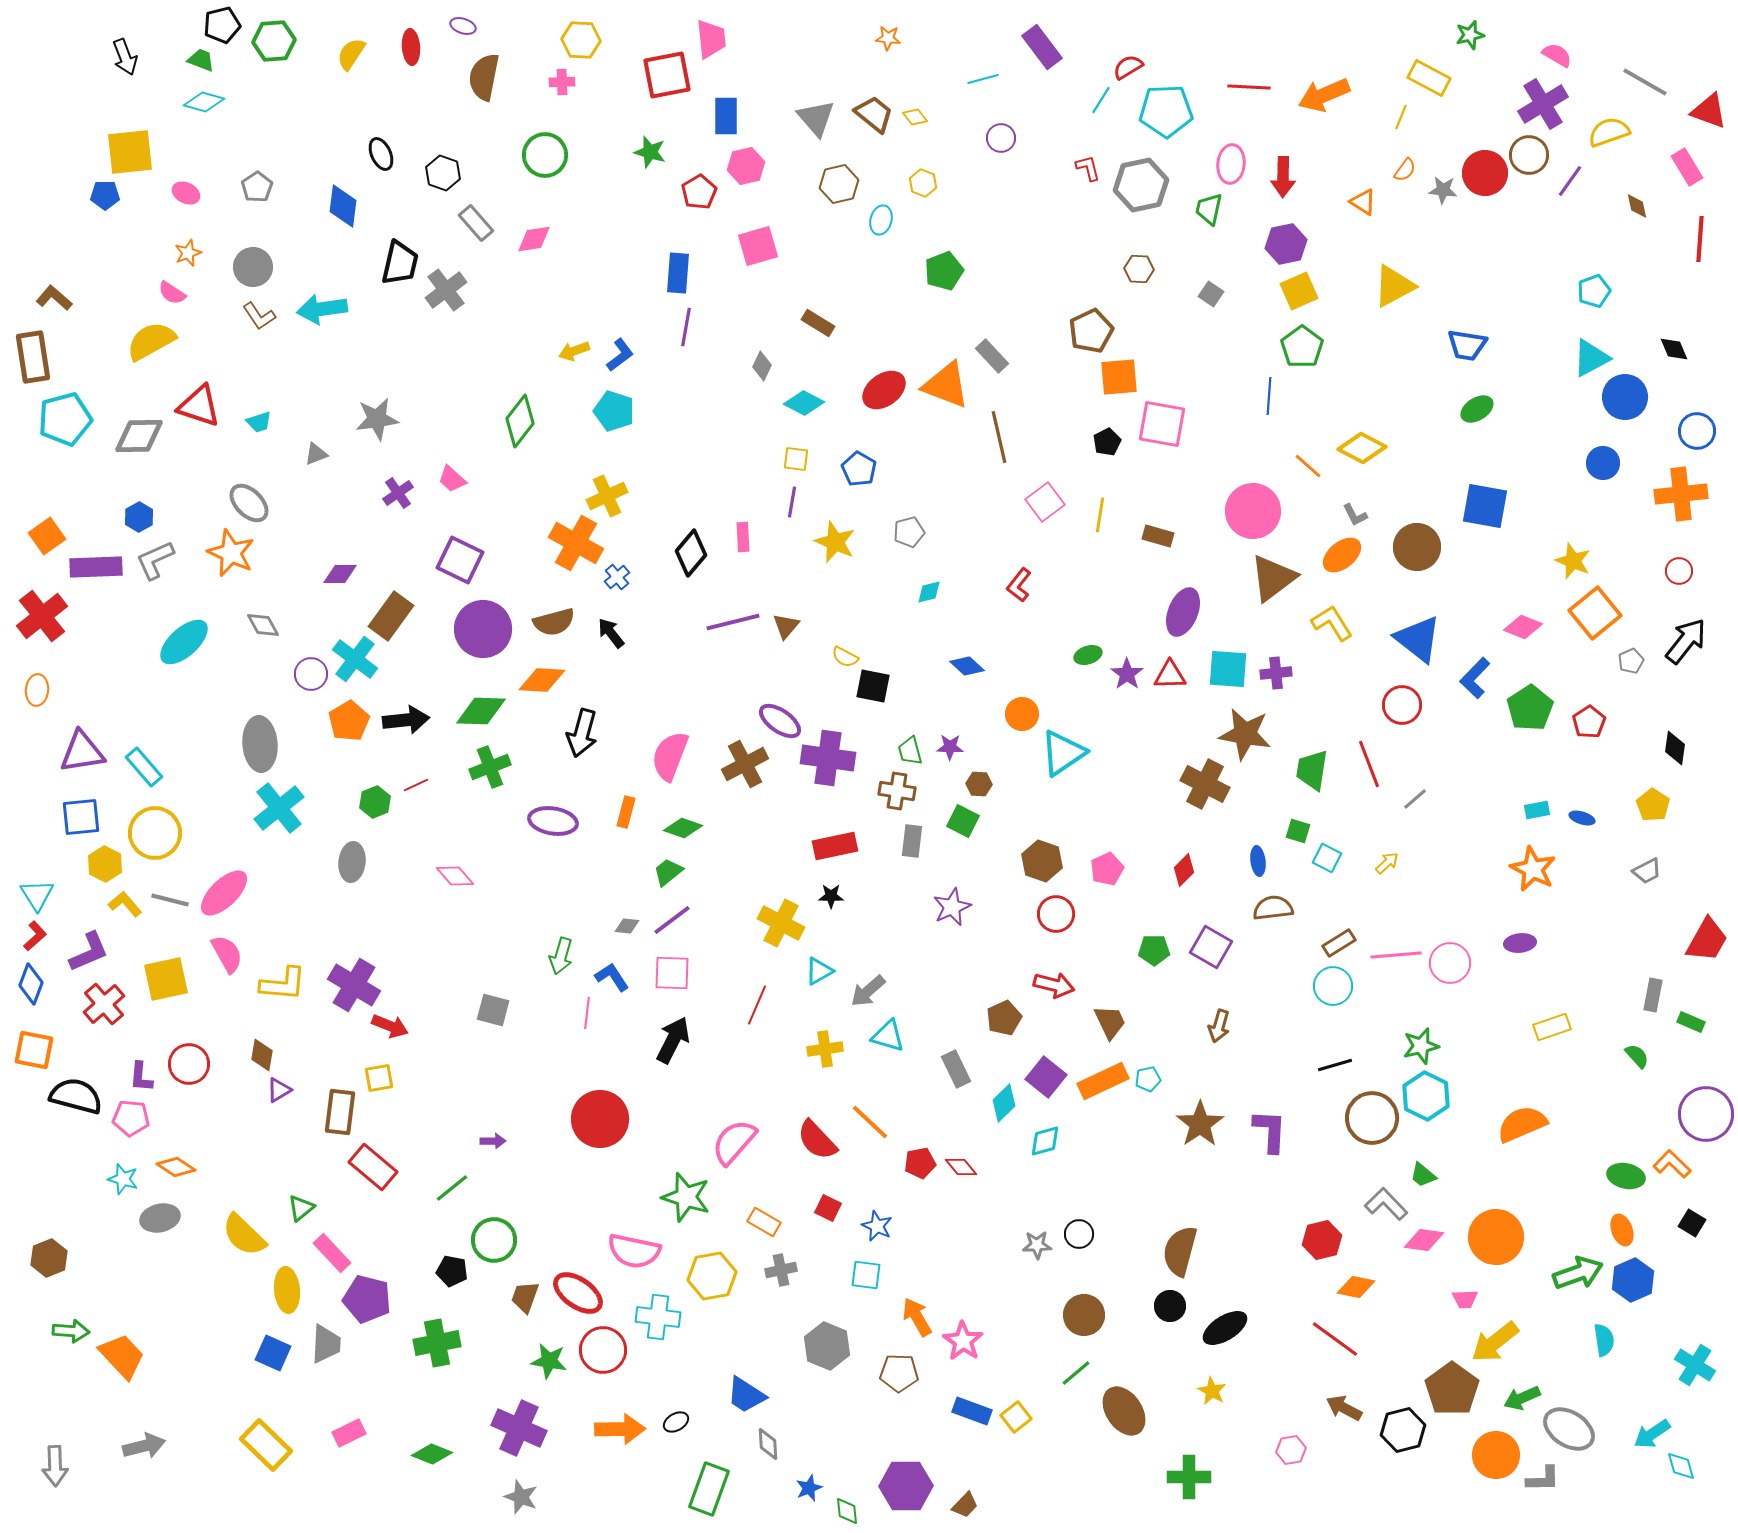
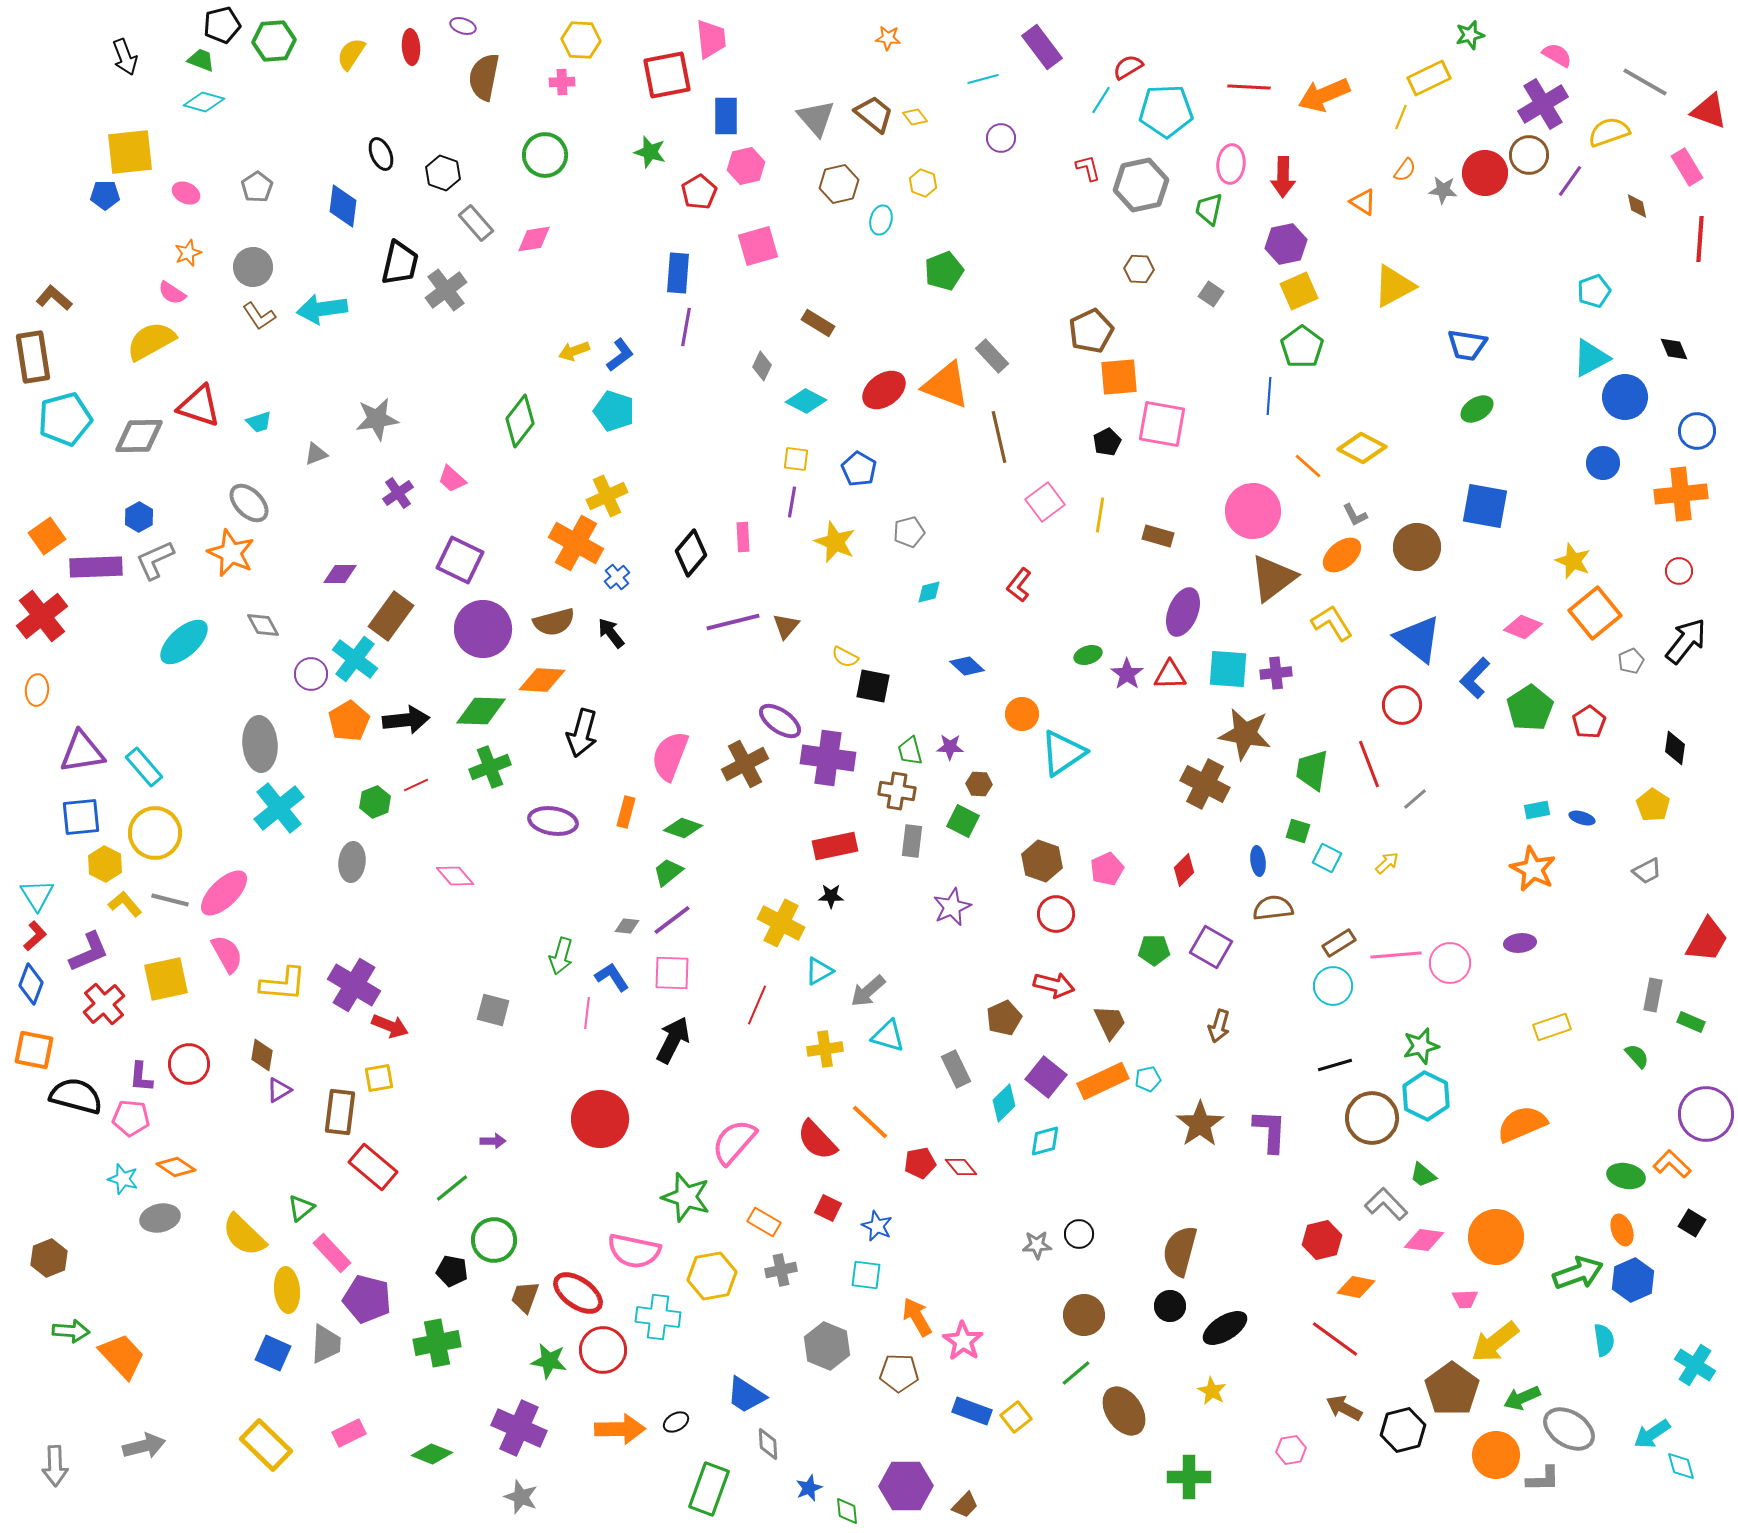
yellow rectangle at (1429, 78): rotated 54 degrees counterclockwise
cyan diamond at (804, 403): moved 2 px right, 2 px up
